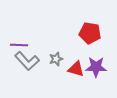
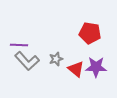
red triangle: rotated 24 degrees clockwise
